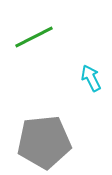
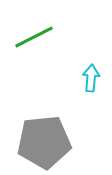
cyan arrow: rotated 32 degrees clockwise
